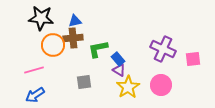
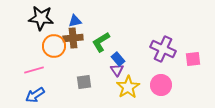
orange circle: moved 1 px right, 1 px down
green L-shape: moved 3 px right, 7 px up; rotated 20 degrees counterclockwise
purple triangle: moved 2 px left; rotated 24 degrees clockwise
